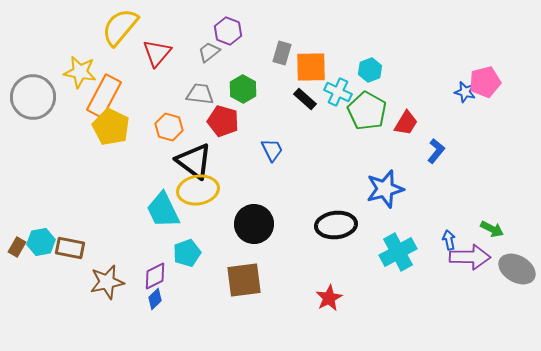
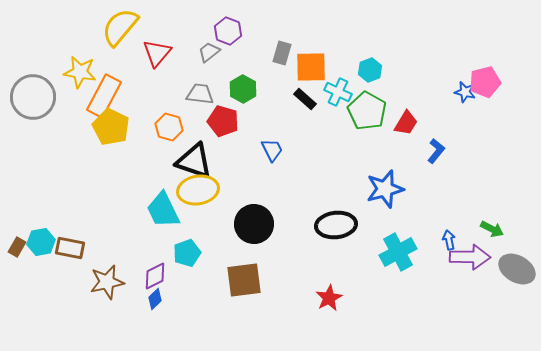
black triangle at (194, 161): rotated 18 degrees counterclockwise
